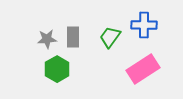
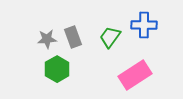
gray rectangle: rotated 20 degrees counterclockwise
pink rectangle: moved 8 px left, 6 px down
